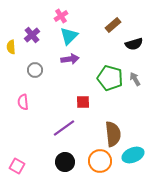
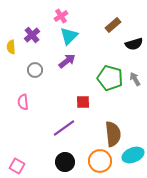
purple arrow: moved 3 px left, 2 px down; rotated 30 degrees counterclockwise
